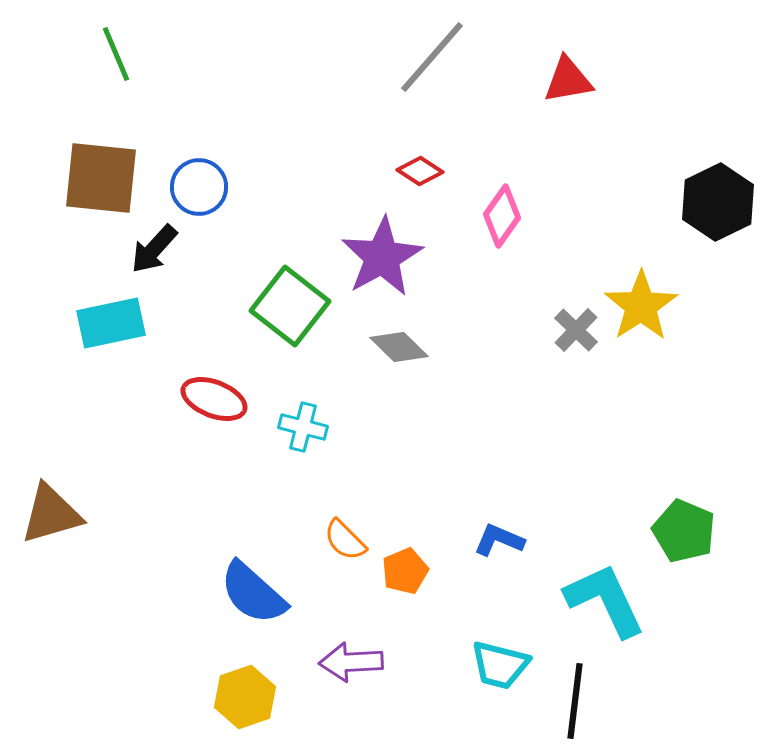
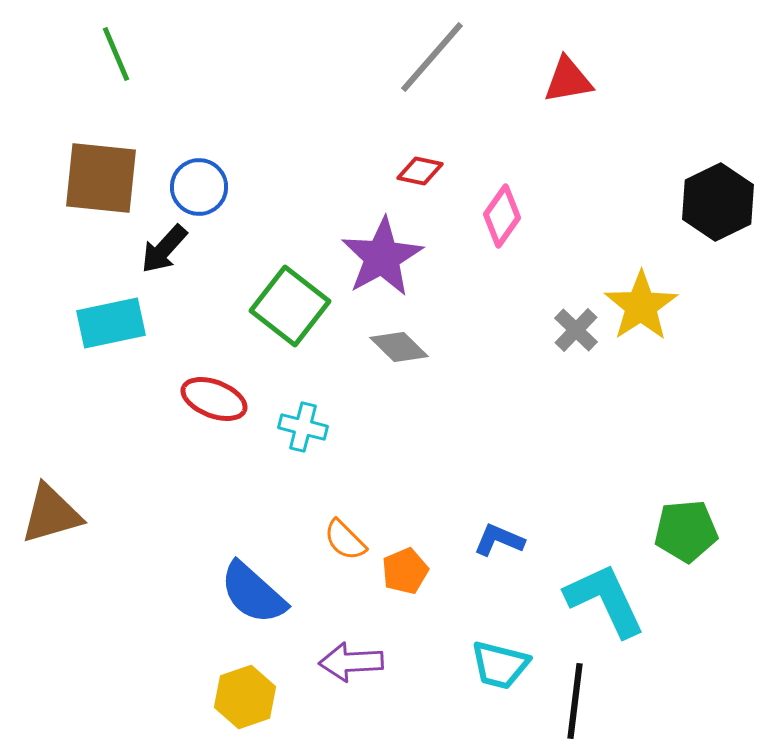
red diamond: rotated 21 degrees counterclockwise
black arrow: moved 10 px right
green pentagon: moved 2 px right; rotated 28 degrees counterclockwise
